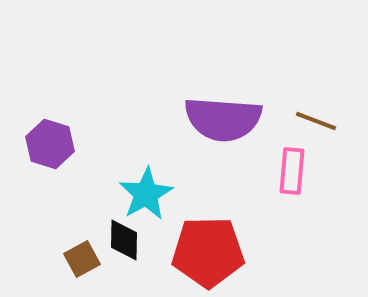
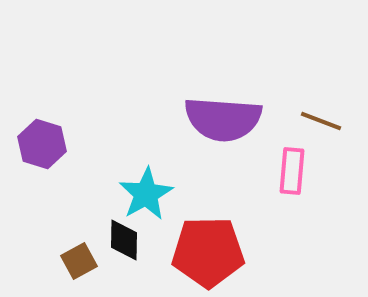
brown line: moved 5 px right
purple hexagon: moved 8 px left
brown square: moved 3 px left, 2 px down
